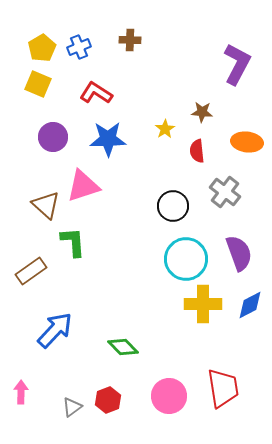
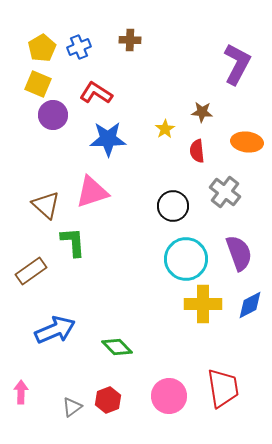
purple circle: moved 22 px up
pink triangle: moved 9 px right, 6 px down
blue arrow: rotated 24 degrees clockwise
green diamond: moved 6 px left
